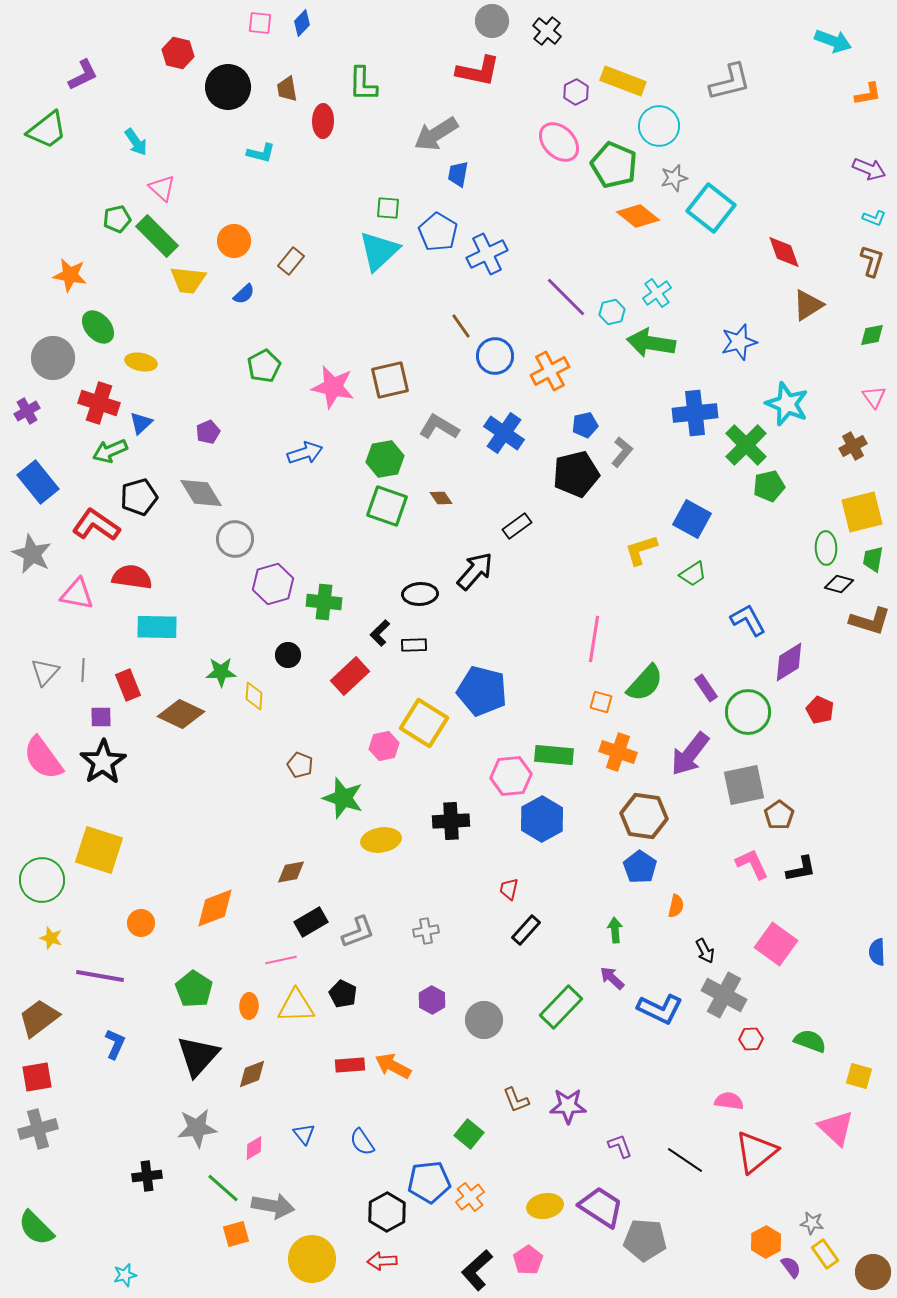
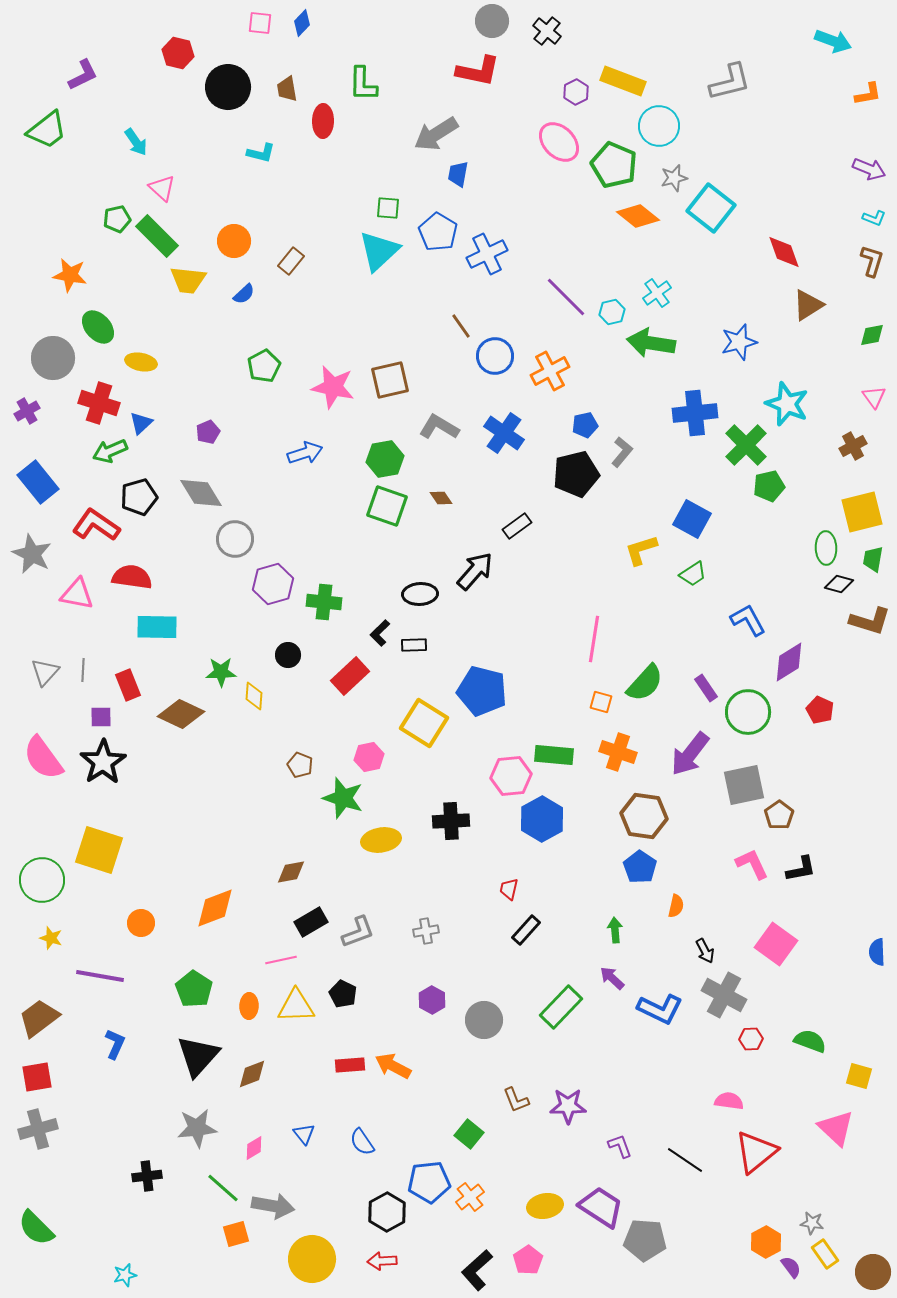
pink hexagon at (384, 746): moved 15 px left, 11 px down
